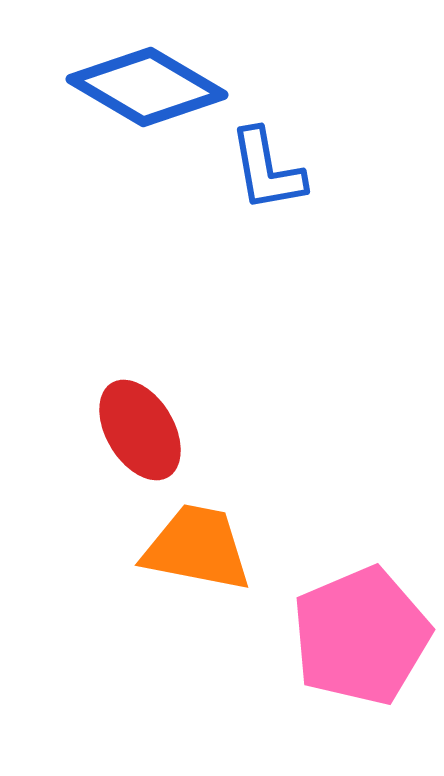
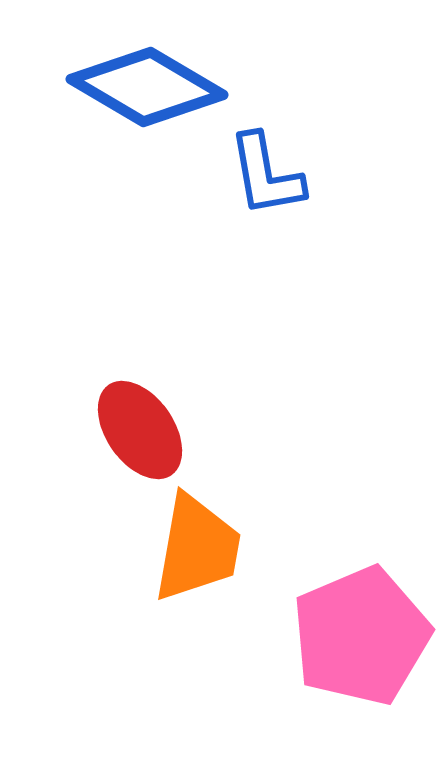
blue L-shape: moved 1 px left, 5 px down
red ellipse: rotated 4 degrees counterclockwise
orange trapezoid: rotated 89 degrees clockwise
